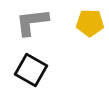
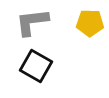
black square: moved 5 px right, 4 px up
